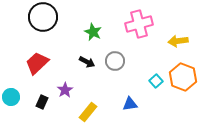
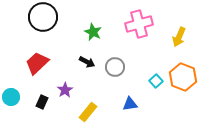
yellow arrow: moved 1 px right, 4 px up; rotated 60 degrees counterclockwise
gray circle: moved 6 px down
